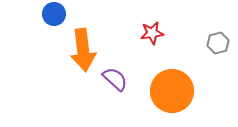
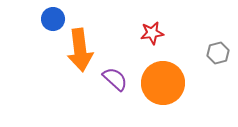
blue circle: moved 1 px left, 5 px down
gray hexagon: moved 10 px down
orange arrow: moved 3 px left
orange circle: moved 9 px left, 8 px up
